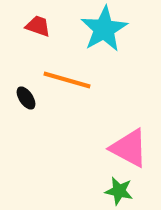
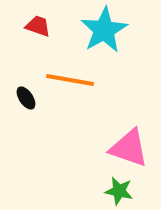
cyan star: moved 1 px down
orange line: moved 3 px right; rotated 6 degrees counterclockwise
pink triangle: rotated 9 degrees counterclockwise
